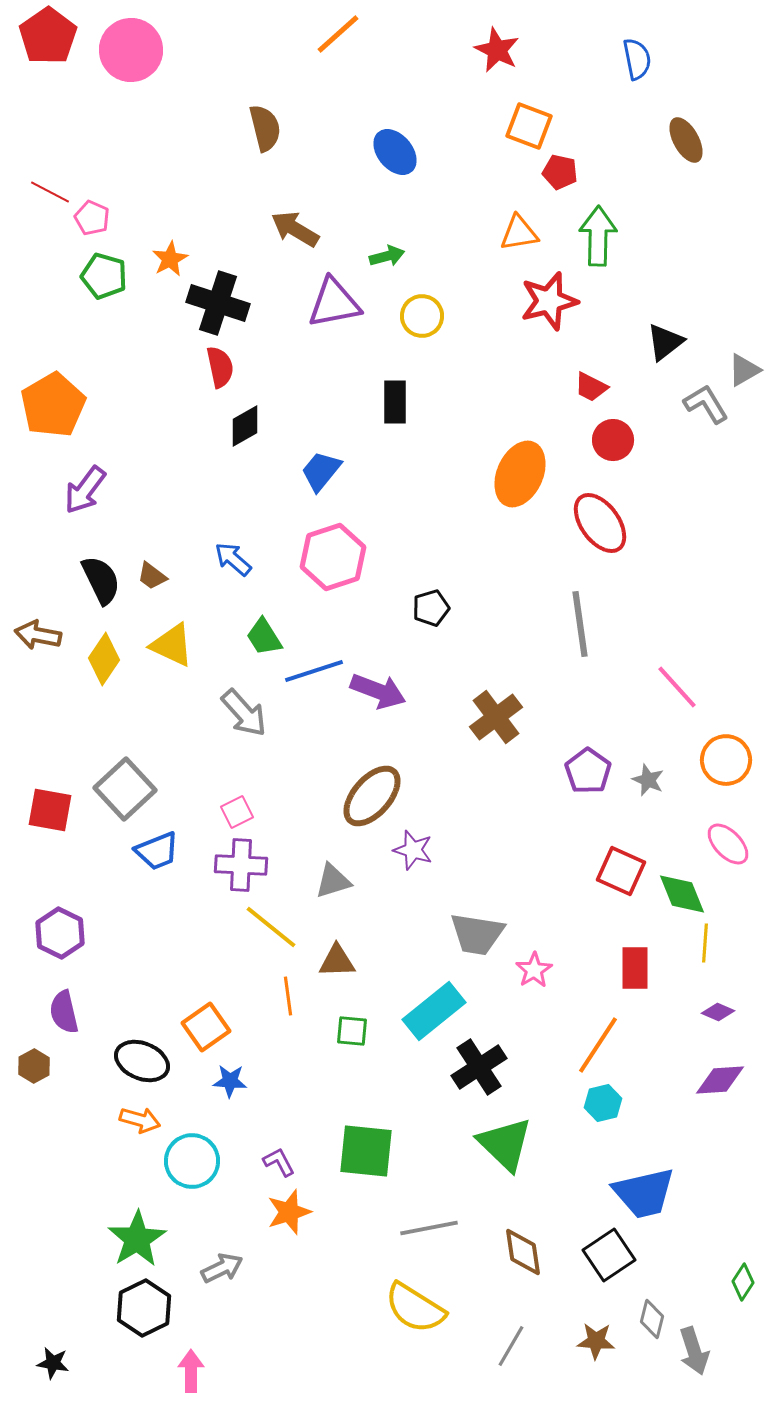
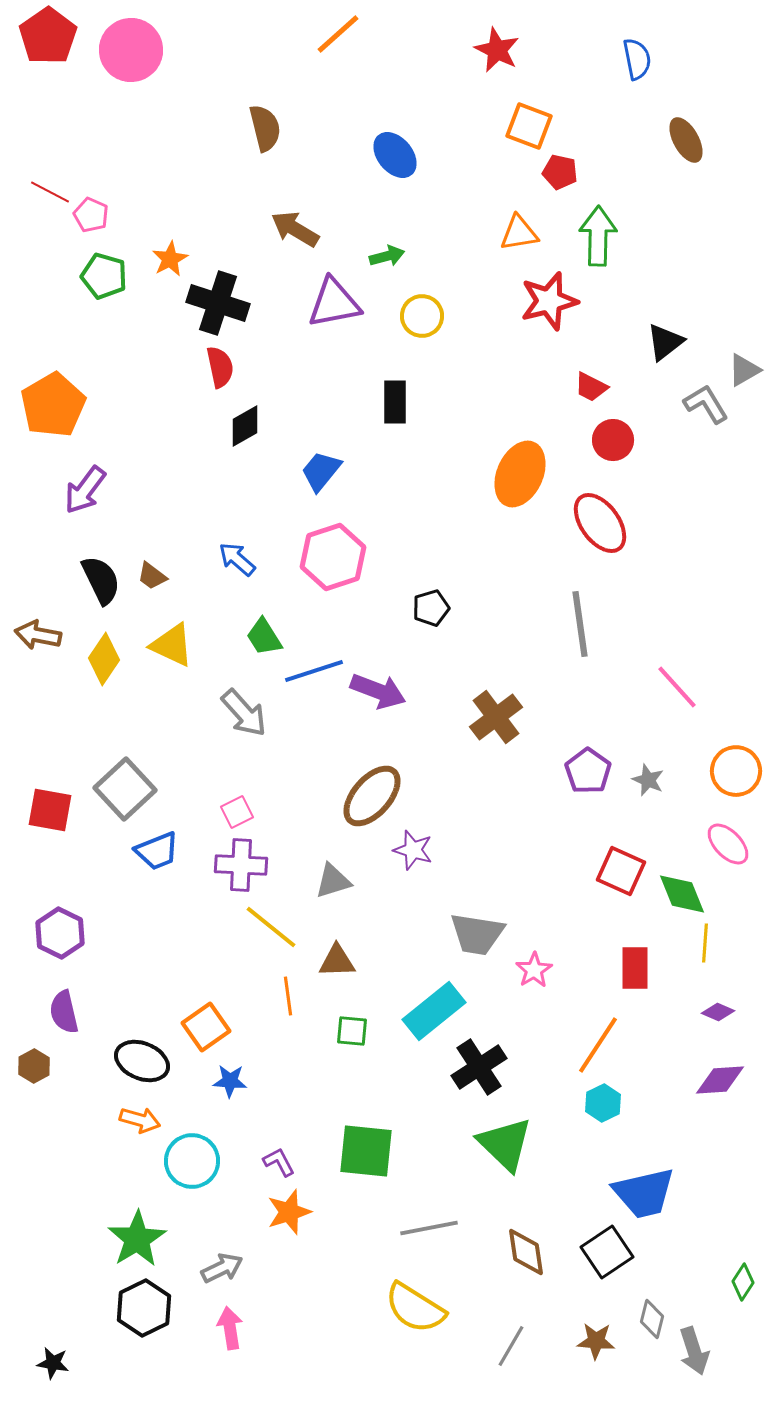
blue ellipse at (395, 152): moved 3 px down
pink pentagon at (92, 218): moved 1 px left, 3 px up
blue arrow at (233, 559): moved 4 px right
orange circle at (726, 760): moved 10 px right, 11 px down
cyan hexagon at (603, 1103): rotated 12 degrees counterclockwise
brown diamond at (523, 1252): moved 3 px right
black square at (609, 1255): moved 2 px left, 3 px up
pink arrow at (191, 1371): moved 39 px right, 43 px up; rotated 9 degrees counterclockwise
